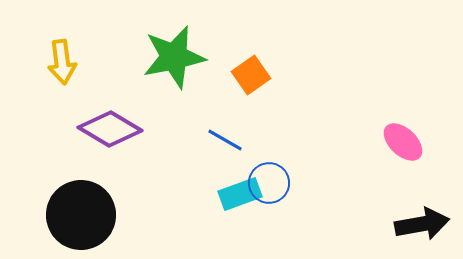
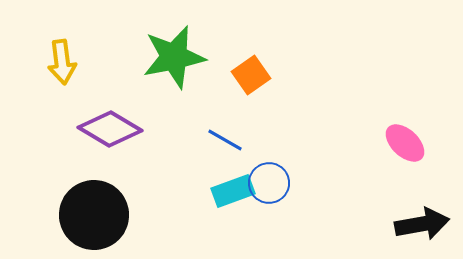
pink ellipse: moved 2 px right, 1 px down
cyan rectangle: moved 7 px left, 3 px up
black circle: moved 13 px right
